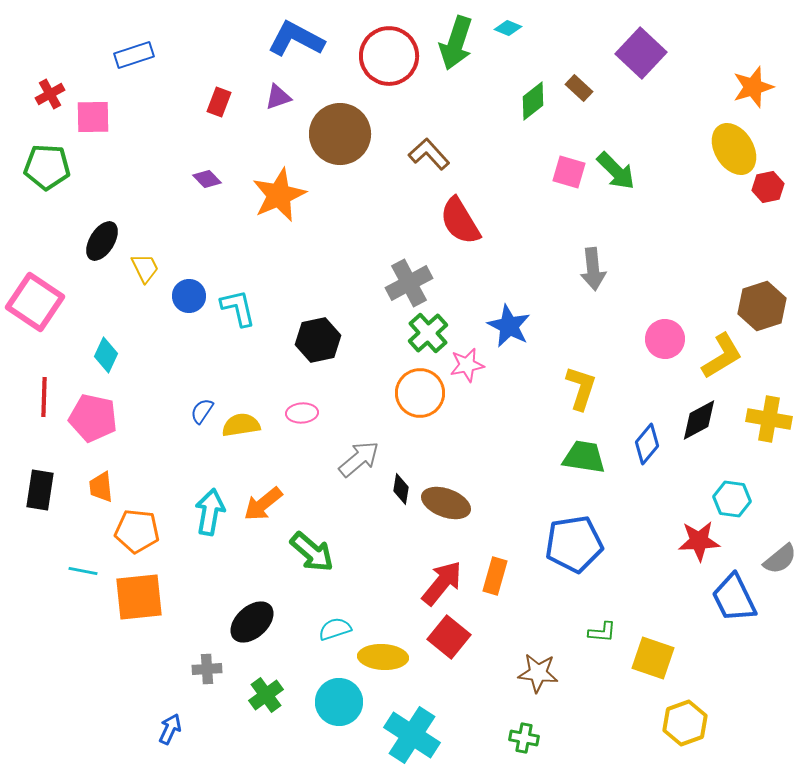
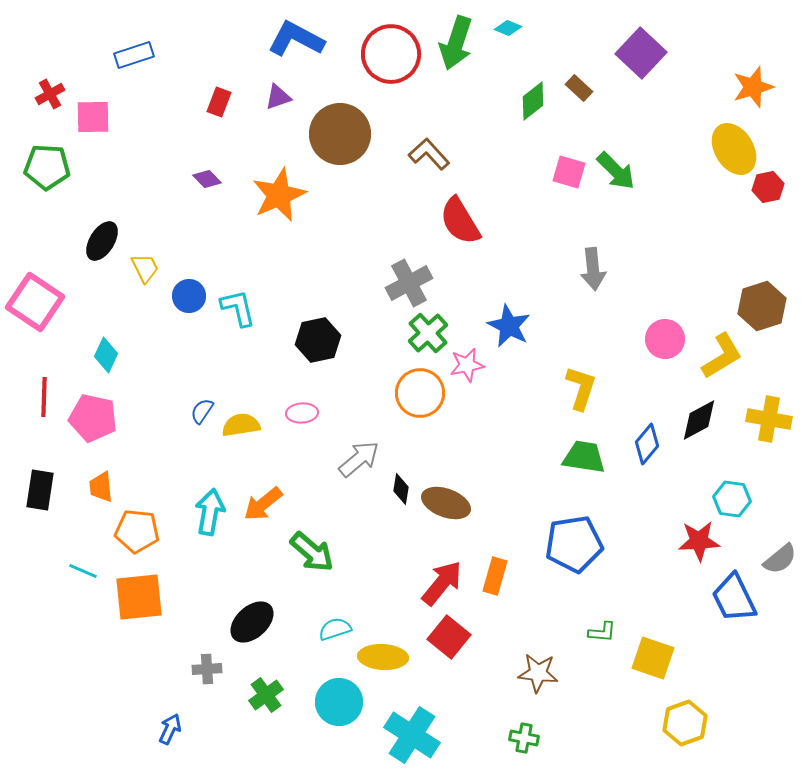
red circle at (389, 56): moved 2 px right, 2 px up
cyan line at (83, 571): rotated 12 degrees clockwise
